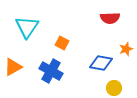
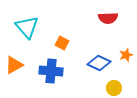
red semicircle: moved 2 px left
cyan triangle: rotated 15 degrees counterclockwise
orange star: moved 6 px down
blue diamond: moved 2 px left; rotated 15 degrees clockwise
orange triangle: moved 1 px right, 2 px up
blue cross: rotated 25 degrees counterclockwise
